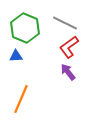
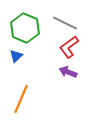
blue triangle: rotated 40 degrees counterclockwise
purple arrow: rotated 30 degrees counterclockwise
